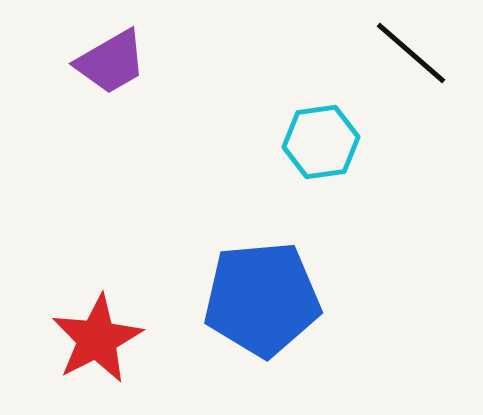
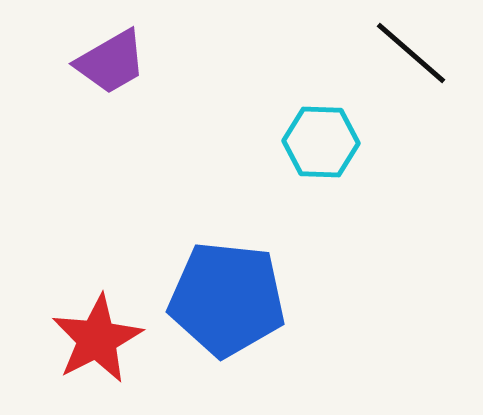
cyan hexagon: rotated 10 degrees clockwise
blue pentagon: moved 35 px left; rotated 11 degrees clockwise
